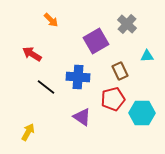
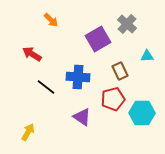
purple square: moved 2 px right, 2 px up
